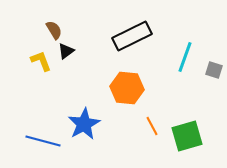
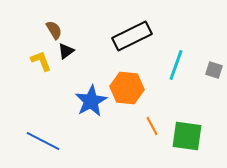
cyan line: moved 9 px left, 8 px down
blue star: moved 7 px right, 23 px up
green square: rotated 24 degrees clockwise
blue line: rotated 12 degrees clockwise
